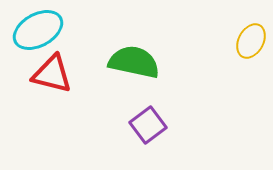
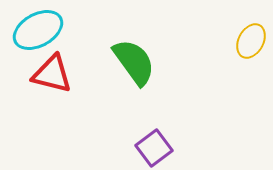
green semicircle: rotated 42 degrees clockwise
purple square: moved 6 px right, 23 px down
